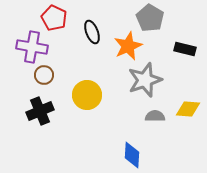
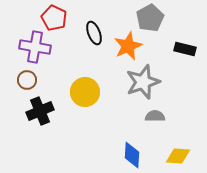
gray pentagon: rotated 12 degrees clockwise
black ellipse: moved 2 px right, 1 px down
purple cross: moved 3 px right
brown circle: moved 17 px left, 5 px down
gray star: moved 2 px left, 2 px down
yellow circle: moved 2 px left, 3 px up
yellow diamond: moved 10 px left, 47 px down
